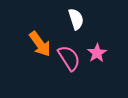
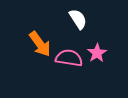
white semicircle: moved 2 px right; rotated 15 degrees counterclockwise
pink semicircle: rotated 48 degrees counterclockwise
